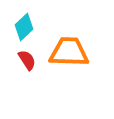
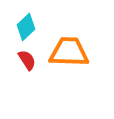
cyan diamond: moved 2 px right
